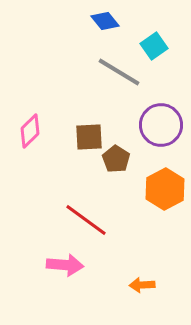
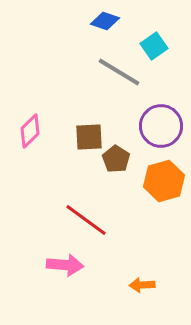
blue diamond: rotated 32 degrees counterclockwise
purple circle: moved 1 px down
orange hexagon: moved 1 px left, 8 px up; rotated 12 degrees clockwise
